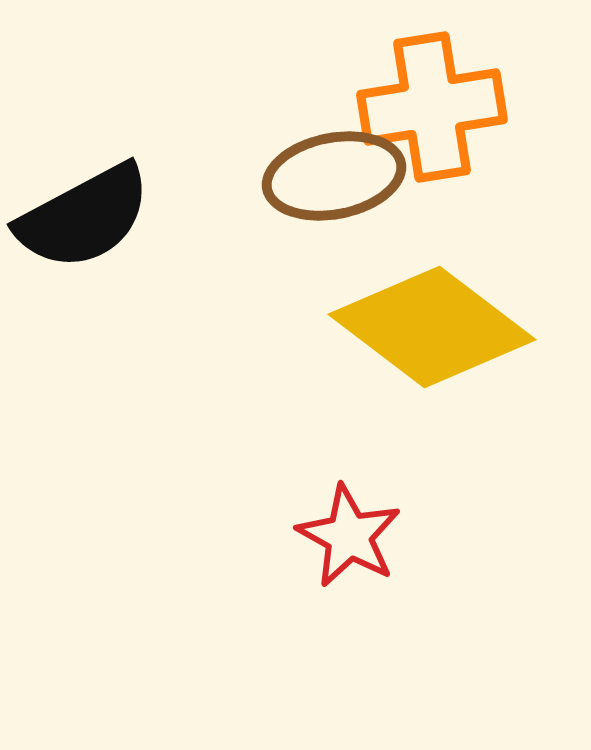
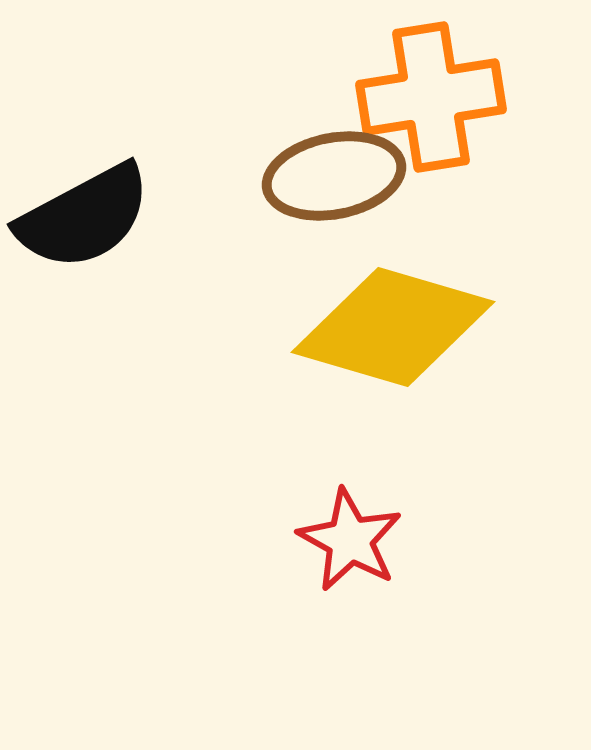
orange cross: moved 1 px left, 10 px up
yellow diamond: moved 39 px left; rotated 21 degrees counterclockwise
red star: moved 1 px right, 4 px down
